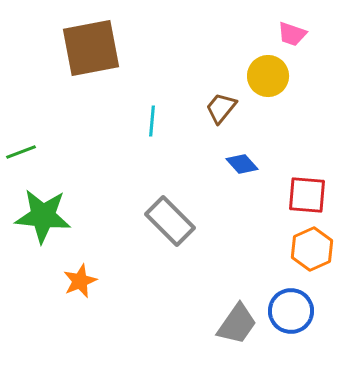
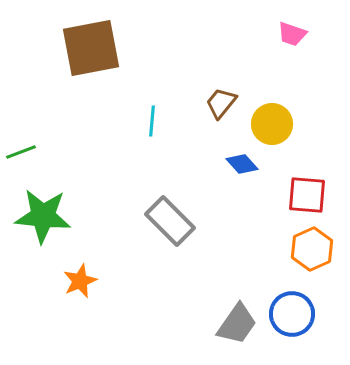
yellow circle: moved 4 px right, 48 px down
brown trapezoid: moved 5 px up
blue circle: moved 1 px right, 3 px down
